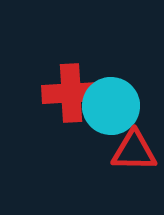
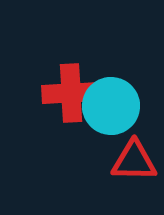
red triangle: moved 10 px down
